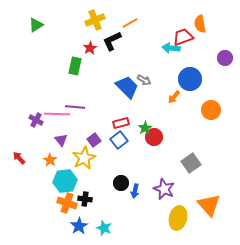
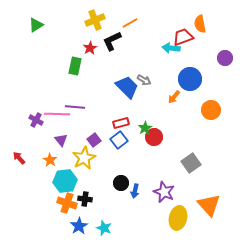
purple star: moved 3 px down
